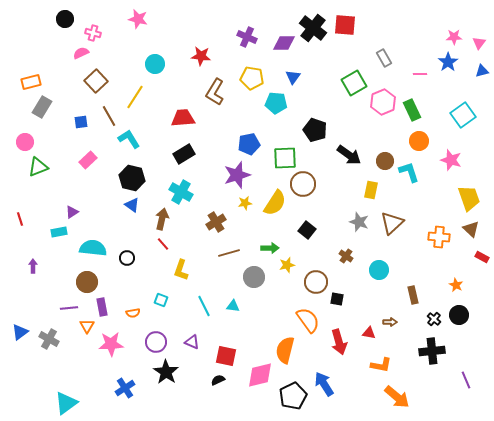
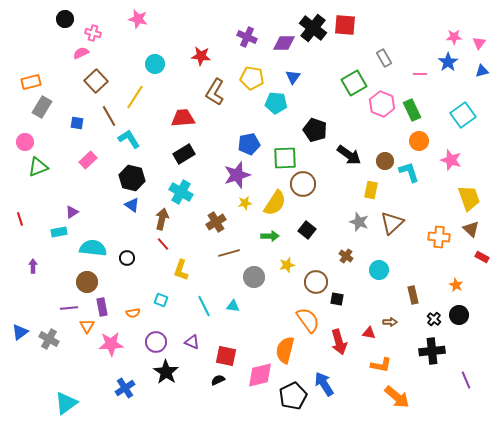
pink hexagon at (383, 102): moved 1 px left, 2 px down; rotated 15 degrees counterclockwise
blue square at (81, 122): moved 4 px left, 1 px down; rotated 16 degrees clockwise
green arrow at (270, 248): moved 12 px up
